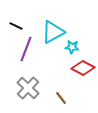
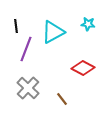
black line: rotated 56 degrees clockwise
cyan star: moved 16 px right, 23 px up
brown line: moved 1 px right, 1 px down
